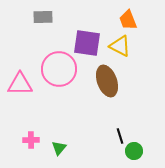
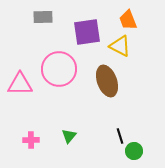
purple square: moved 11 px up; rotated 16 degrees counterclockwise
green triangle: moved 10 px right, 12 px up
